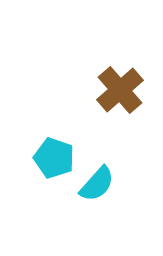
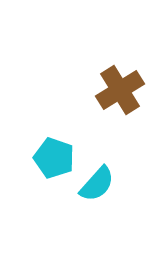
brown cross: rotated 9 degrees clockwise
